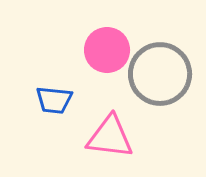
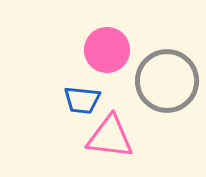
gray circle: moved 7 px right, 7 px down
blue trapezoid: moved 28 px right
